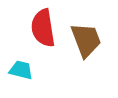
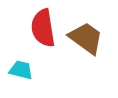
brown trapezoid: moved 2 px up; rotated 33 degrees counterclockwise
